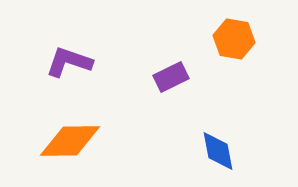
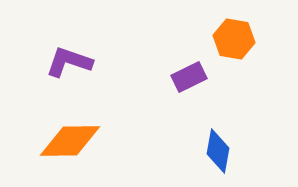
purple rectangle: moved 18 px right
blue diamond: rotated 21 degrees clockwise
